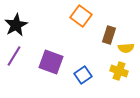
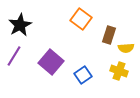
orange square: moved 3 px down
black star: moved 4 px right
purple square: rotated 20 degrees clockwise
